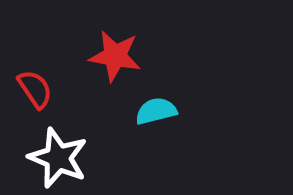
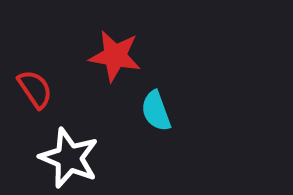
cyan semicircle: rotated 96 degrees counterclockwise
white star: moved 11 px right
